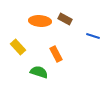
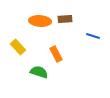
brown rectangle: rotated 32 degrees counterclockwise
